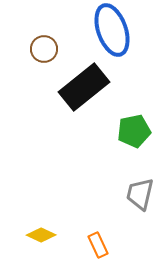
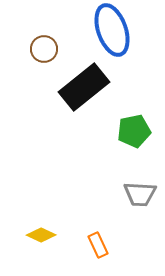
gray trapezoid: rotated 100 degrees counterclockwise
